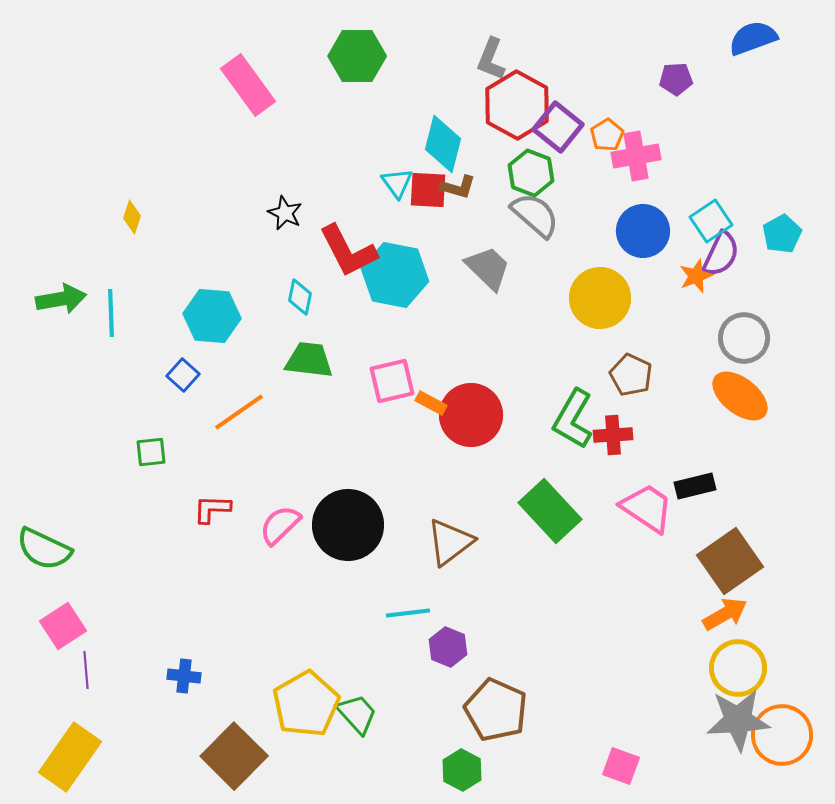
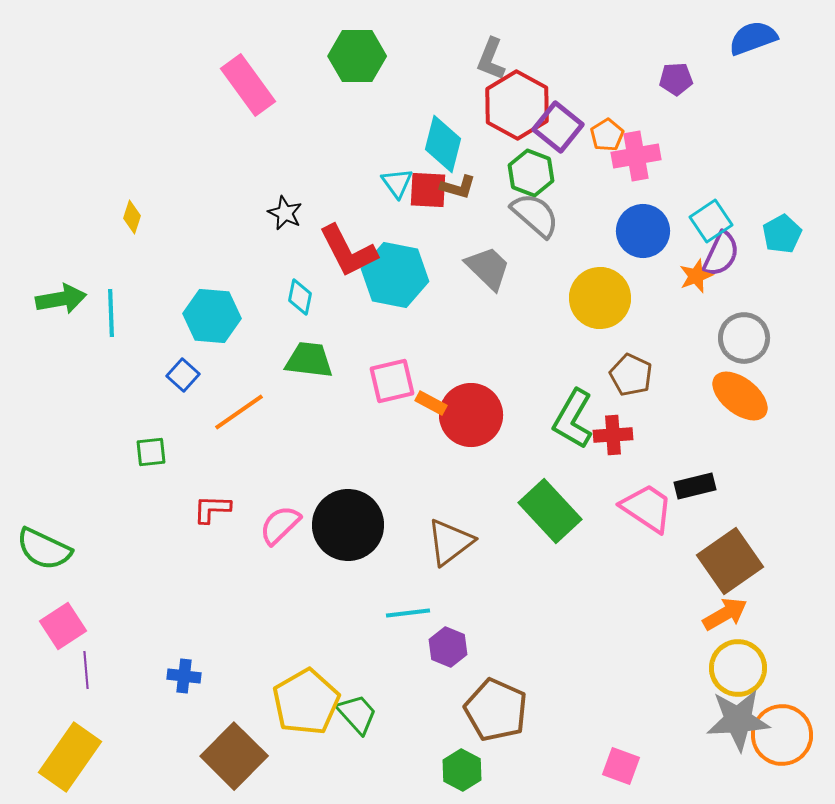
yellow pentagon at (306, 704): moved 2 px up
